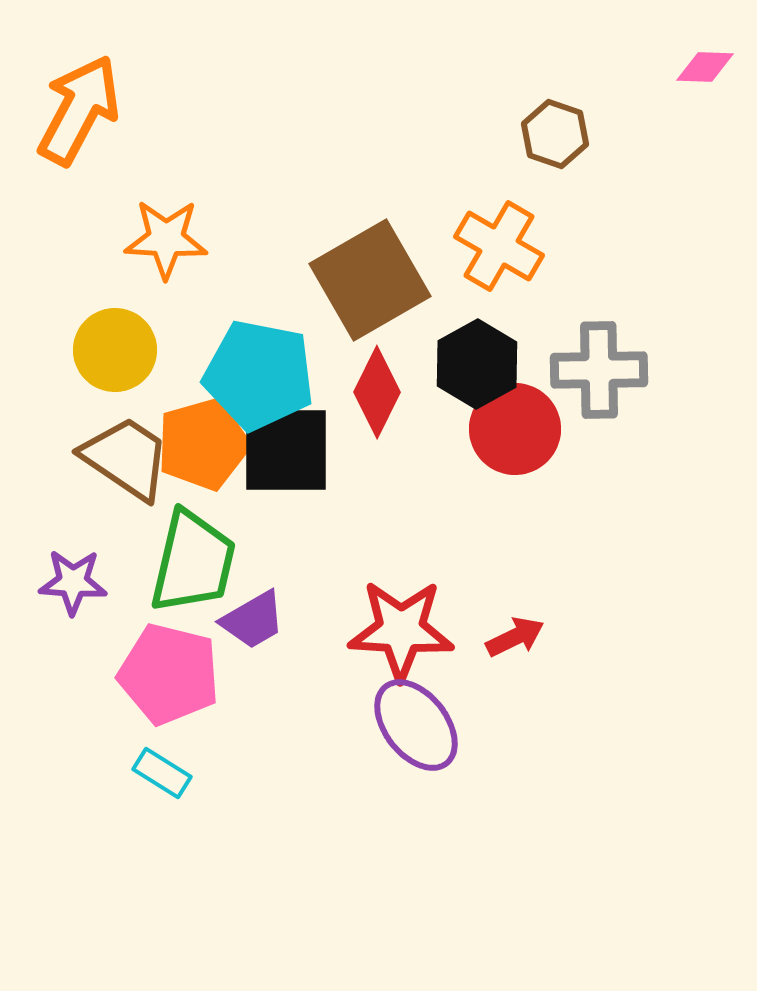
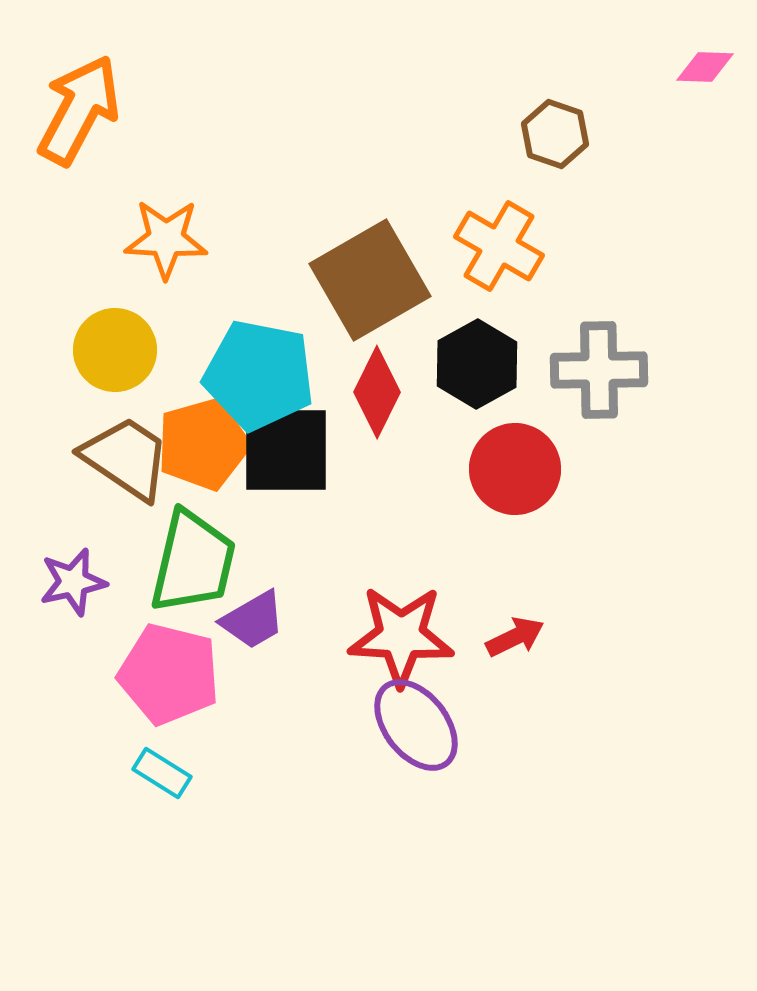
red circle: moved 40 px down
purple star: rotated 16 degrees counterclockwise
red star: moved 6 px down
